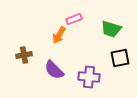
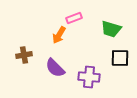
pink rectangle: moved 1 px up
black square: rotated 12 degrees clockwise
purple semicircle: moved 1 px right, 2 px up
